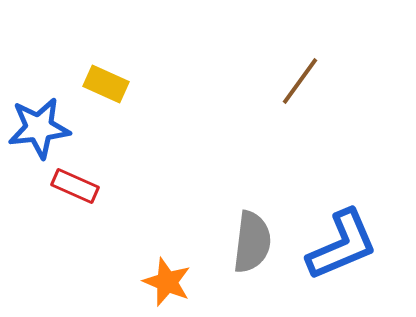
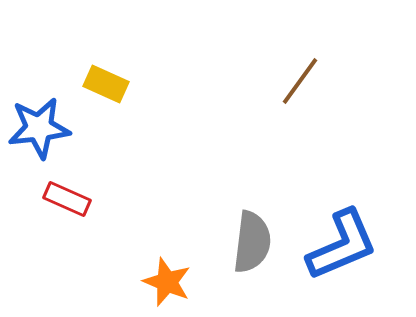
red rectangle: moved 8 px left, 13 px down
